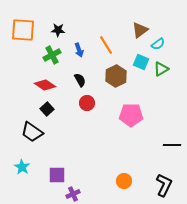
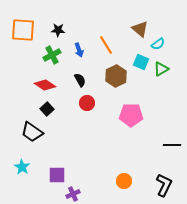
brown triangle: moved 1 px up; rotated 42 degrees counterclockwise
